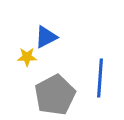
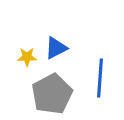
blue triangle: moved 10 px right, 11 px down
gray pentagon: moved 3 px left, 1 px up
